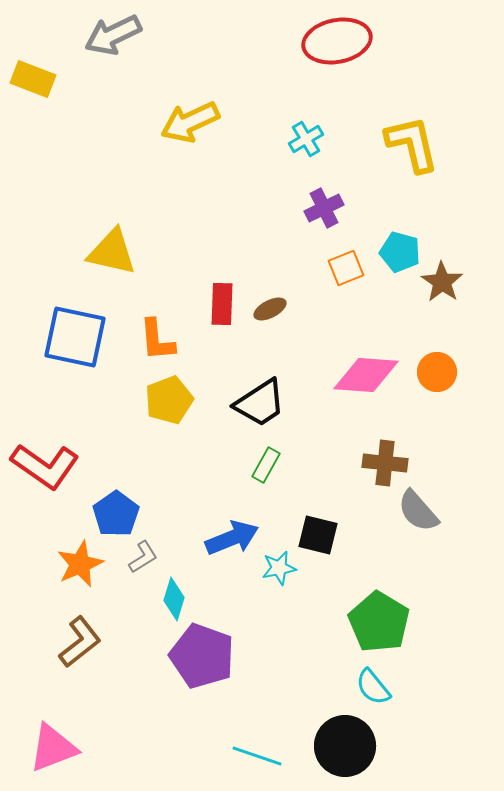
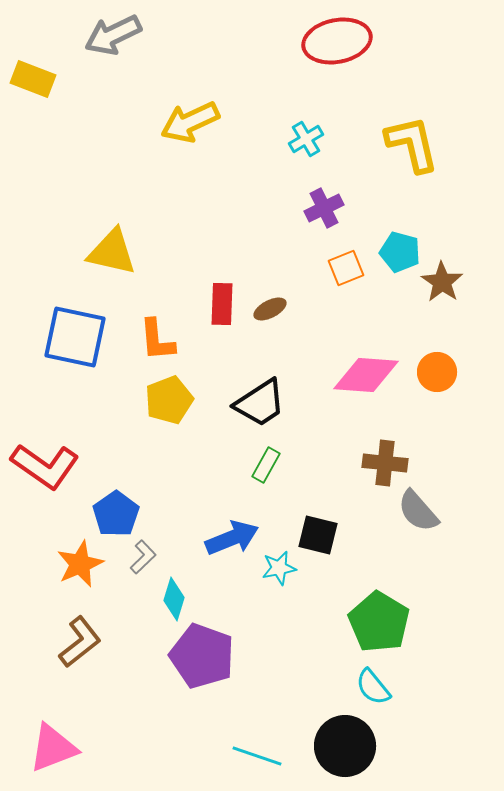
gray L-shape: rotated 12 degrees counterclockwise
